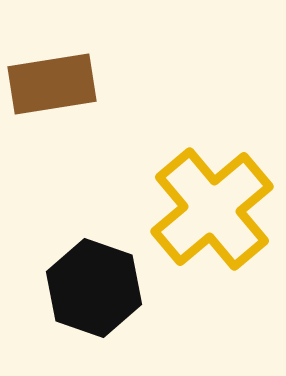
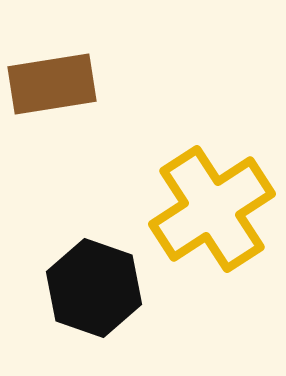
yellow cross: rotated 7 degrees clockwise
